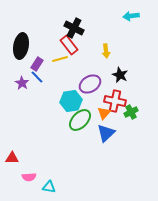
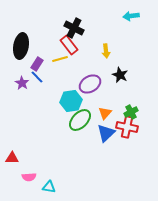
red cross: moved 12 px right, 26 px down
orange triangle: moved 1 px right
